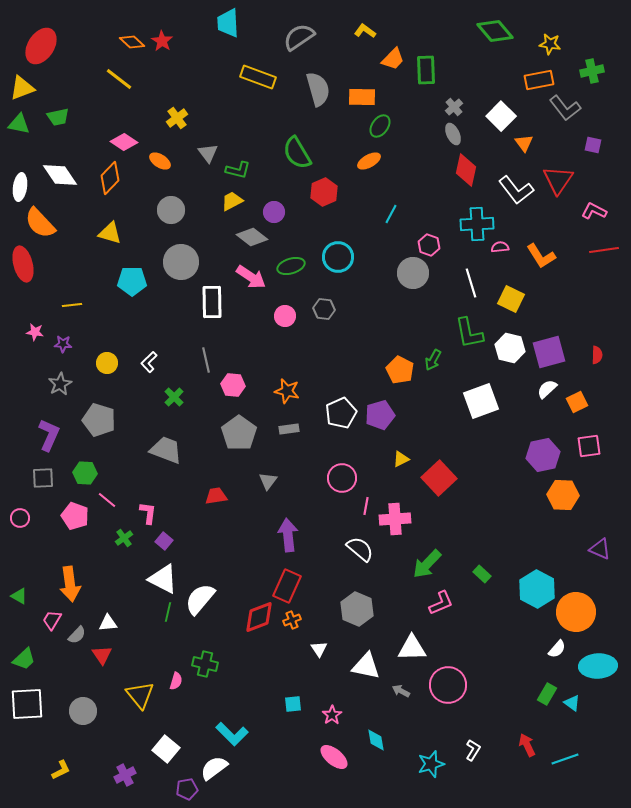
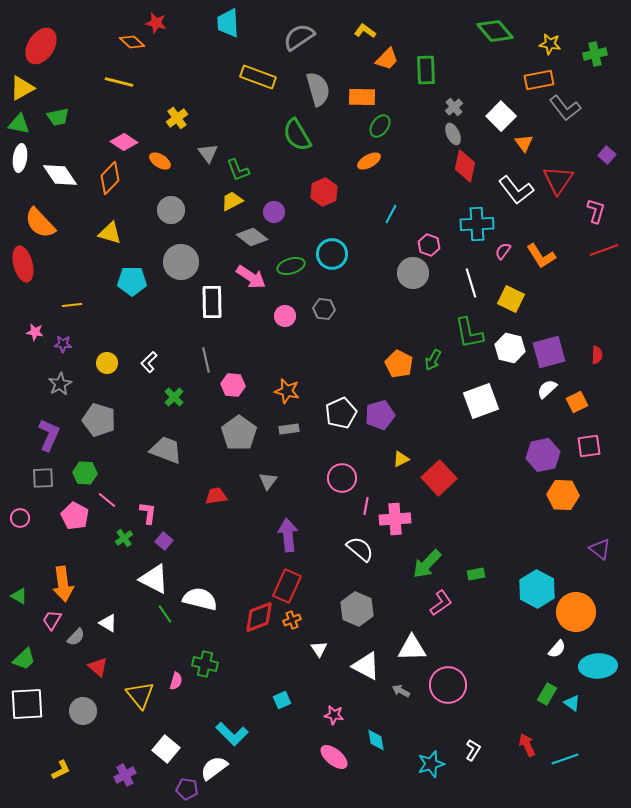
red star at (162, 41): moved 6 px left, 18 px up; rotated 20 degrees counterclockwise
orange trapezoid at (393, 59): moved 6 px left
green cross at (592, 71): moved 3 px right, 17 px up
yellow line at (119, 79): moved 3 px down; rotated 24 degrees counterclockwise
yellow triangle at (22, 88): rotated 8 degrees counterclockwise
purple square at (593, 145): moved 14 px right, 10 px down; rotated 30 degrees clockwise
green semicircle at (297, 153): moved 18 px up
green L-shape at (238, 170): rotated 55 degrees clockwise
red diamond at (466, 170): moved 1 px left, 4 px up
white ellipse at (20, 187): moved 29 px up
pink L-shape at (594, 211): moved 2 px right; rotated 80 degrees clockwise
pink semicircle at (500, 247): moved 3 px right, 4 px down; rotated 48 degrees counterclockwise
red line at (604, 250): rotated 12 degrees counterclockwise
cyan circle at (338, 257): moved 6 px left, 3 px up
orange pentagon at (400, 370): moved 1 px left, 6 px up
pink pentagon at (75, 516): rotated 8 degrees clockwise
purple triangle at (600, 549): rotated 15 degrees clockwise
green rectangle at (482, 574): moved 6 px left; rotated 54 degrees counterclockwise
white triangle at (163, 579): moved 9 px left
orange arrow at (70, 584): moved 7 px left
white semicircle at (200, 599): rotated 64 degrees clockwise
pink L-shape at (441, 603): rotated 12 degrees counterclockwise
green line at (168, 612): moved 3 px left, 2 px down; rotated 48 degrees counterclockwise
white triangle at (108, 623): rotated 36 degrees clockwise
gray semicircle at (77, 635): moved 1 px left, 2 px down
red triangle at (102, 655): moved 4 px left, 12 px down; rotated 15 degrees counterclockwise
white triangle at (366, 666): rotated 16 degrees clockwise
cyan square at (293, 704): moved 11 px left, 4 px up; rotated 18 degrees counterclockwise
pink star at (332, 715): moved 2 px right; rotated 30 degrees counterclockwise
purple pentagon at (187, 789): rotated 20 degrees clockwise
